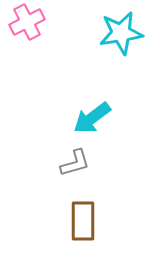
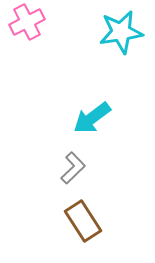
cyan star: moved 1 px up
gray L-shape: moved 2 px left, 5 px down; rotated 28 degrees counterclockwise
brown rectangle: rotated 33 degrees counterclockwise
